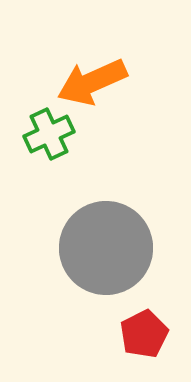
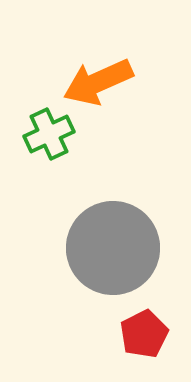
orange arrow: moved 6 px right
gray circle: moved 7 px right
